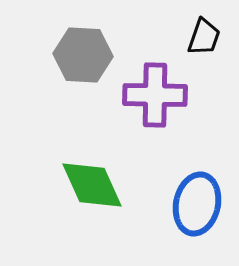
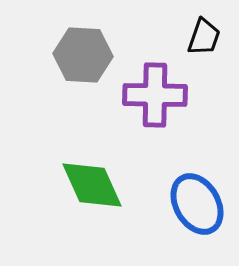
blue ellipse: rotated 42 degrees counterclockwise
